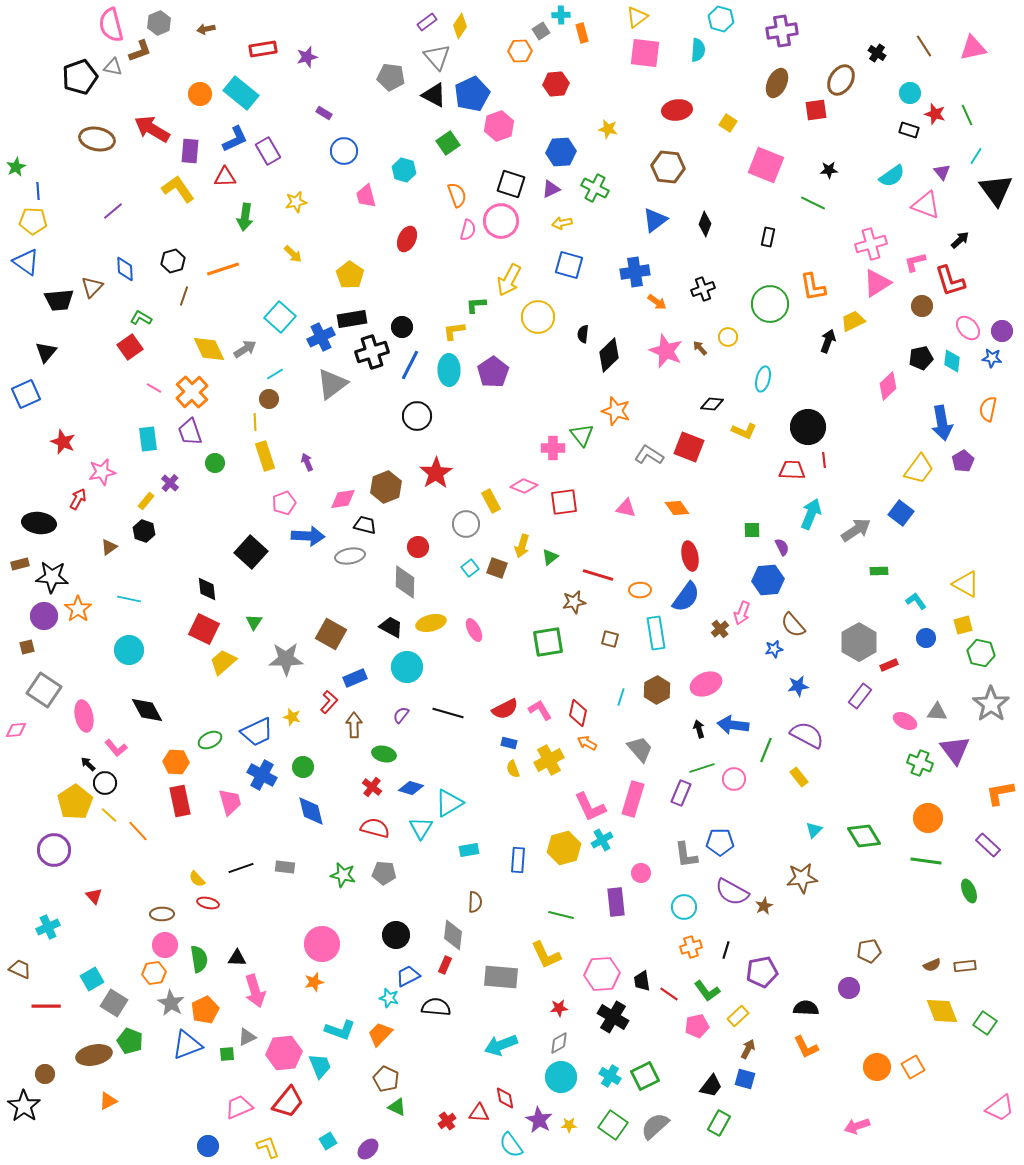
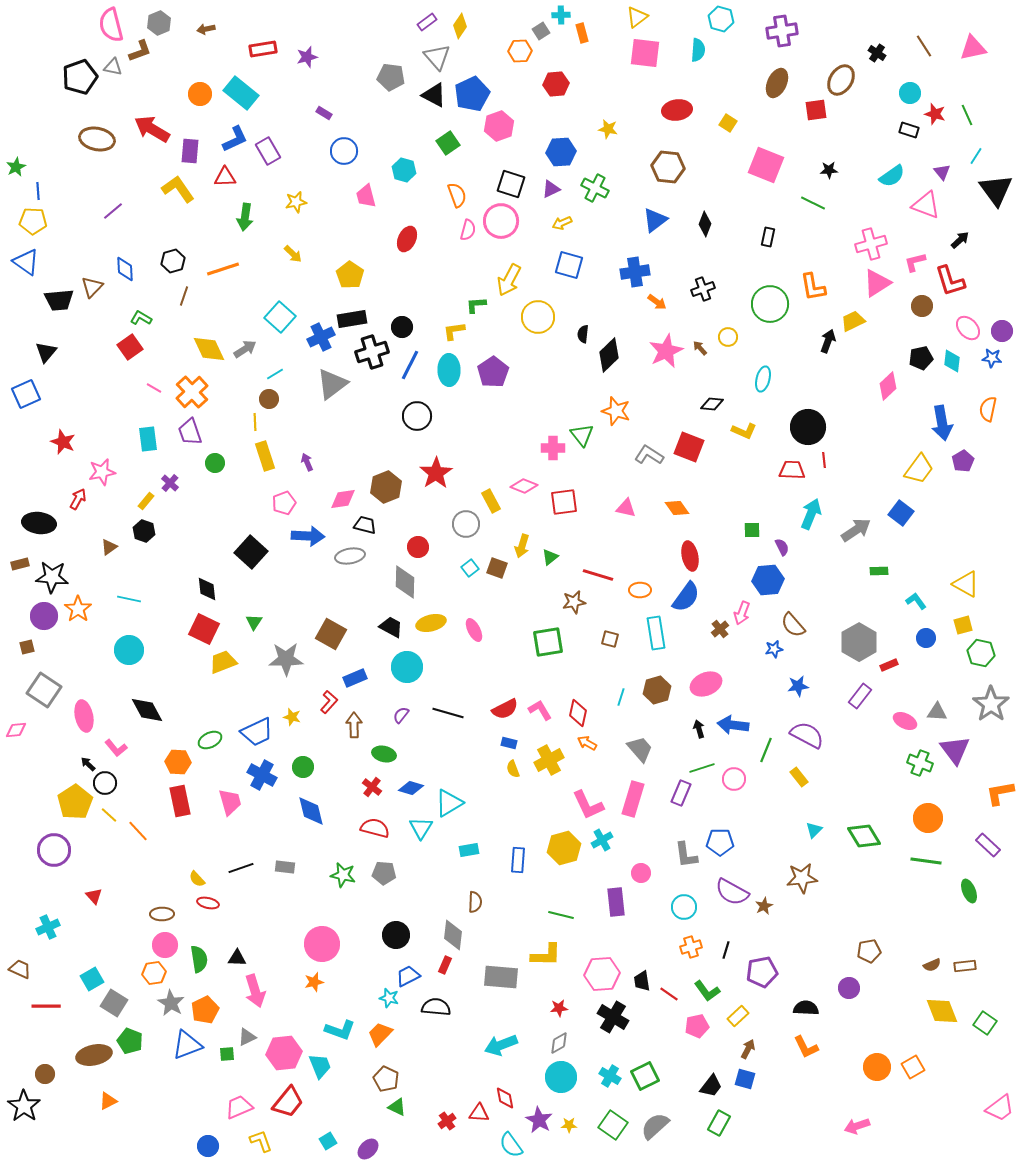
yellow arrow at (562, 223): rotated 12 degrees counterclockwise
pink star at (666, 351): rotated 24 degrees clockwise
yellow trapezoid at (223, 662): rotated 20 degrees clockwise
brown hexagon at (657, 690): rotated 12 degrees clockwise
orange hexagon at (176, 762): moved 2 px right
pink L-shape at (590, 807): moved 2 px left, 2 px up
yellow L-shape at (546, 955): rotated 64 degrees counterclockwise
yellow L-shape at (268, 1147): moved 7 px left, 6 px up
